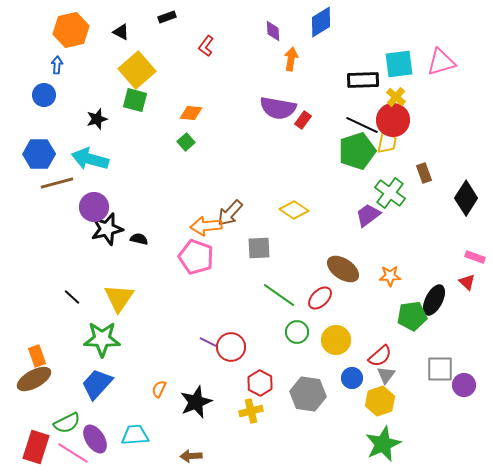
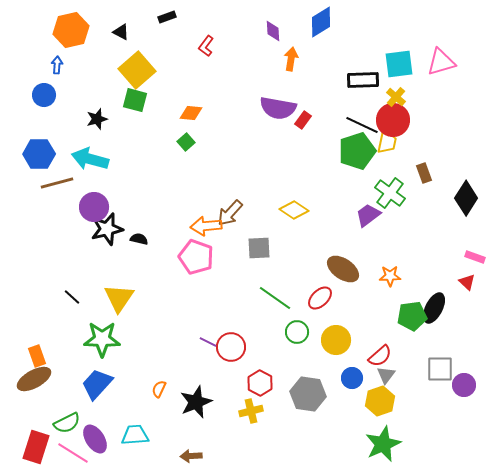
green line at (279, 295): moved 4 px left, 3 px down
black ellipse at (434, 300): moved 8 px down
